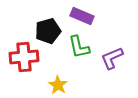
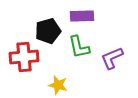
purple rectangle: rotated 25 degrees counterclockwise
yellow star: rotated 18 degrees counterclockwise
